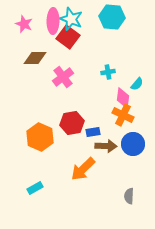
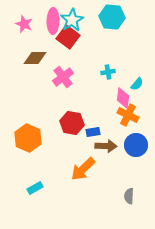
cyan star: moved 1 px right, 1 px down; rotated 20 degrees clockwise
orange cross: moved 5 px right
red hexagon: rotated 20 degrees clockwise
orange hexagon: moved 12 px left, 1 px down
blue circle: moved 3 px right, 1 px down
